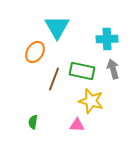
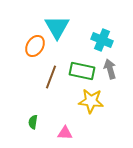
cyan cross: moved 5 px left, 1 px down; rotated 25 degrees clockwise
orange ellipse: moved 6 px up
gray arrow: moved 3 px left
brown line: moved 3 px left, 2 px up
yellow star: rotated 10 degrees counterclockwise
pink triangle: moved 12 px left, 8 px down
